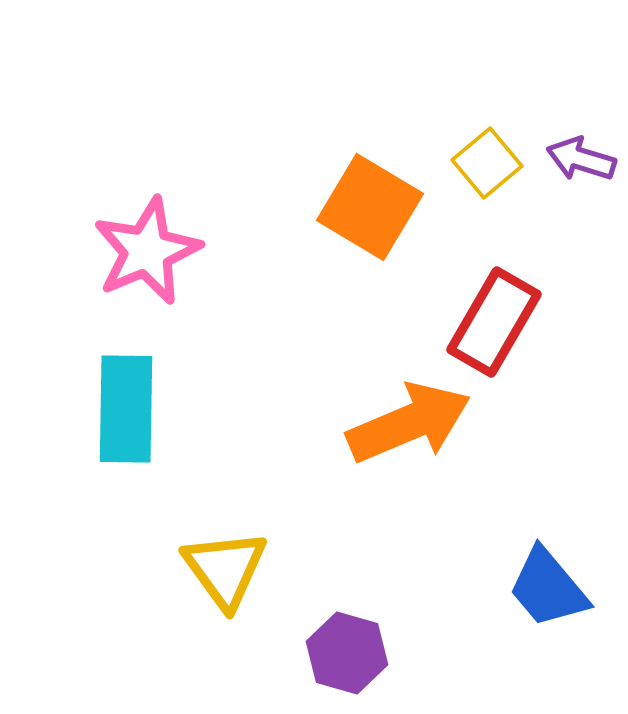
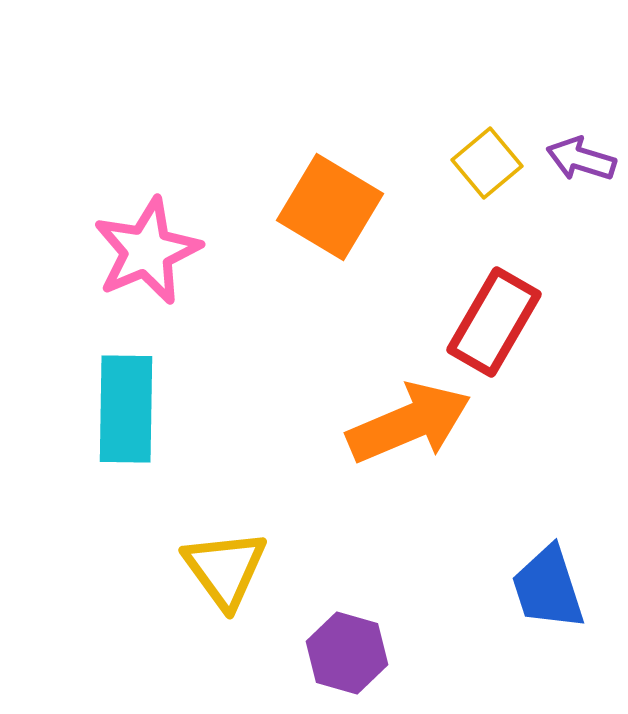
orange square: moved 40 px left
blue trapezoid: rotated 22 degrees clockwise
